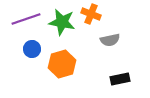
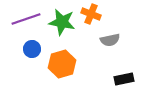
black rectangle: moved 4 px right
